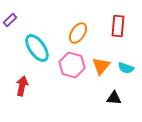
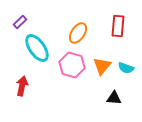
purple rectangle: moved 10 px right, 2 px down
orange triangle: moved 1 px right
